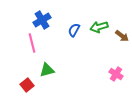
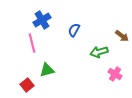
green arrow: moved 25 px down
pink cross: moved 1 px left
